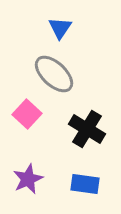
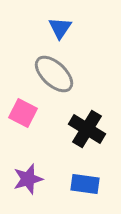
pink square: moved 4 px left, 1 px up; rotated 16 degrees counterclockwise
purple star: rotated 8 degrees clockwise
